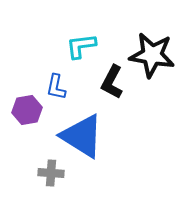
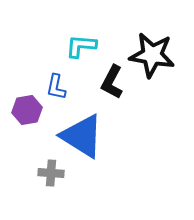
cyan L-shape: rotated 12 degrees clockwise
